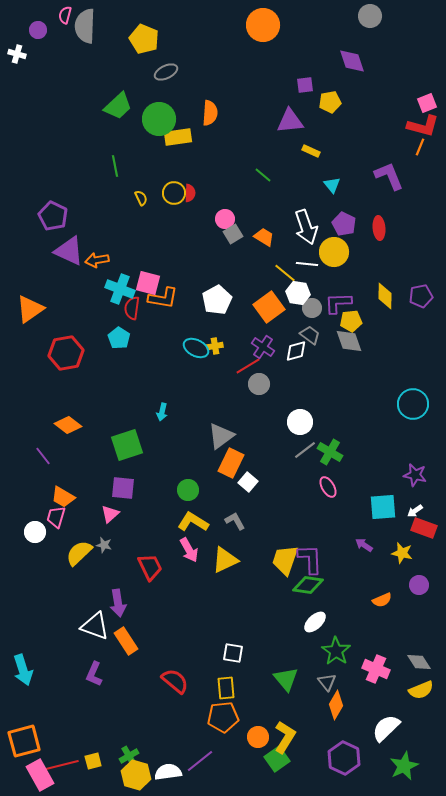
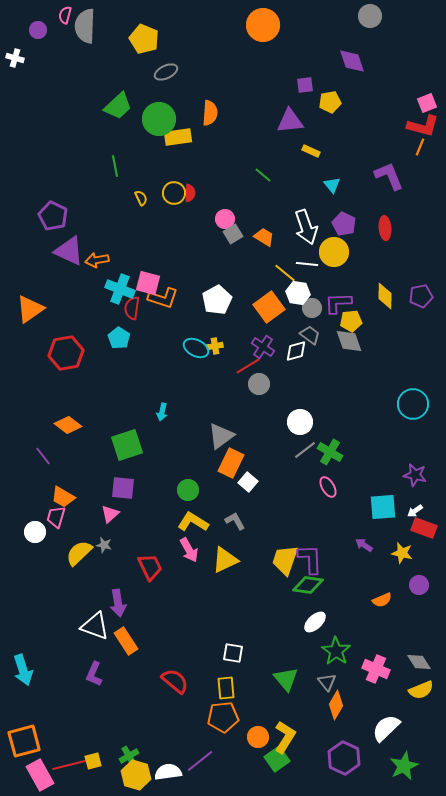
white cross at (17, 54): moved 2 px left, 4 px down
red ellipse at (379, 228): moved 6 px right
orange L-shape at (163, 298): rotated 8 degrees clockwise
red line at (62, 765): moved 7 px right
